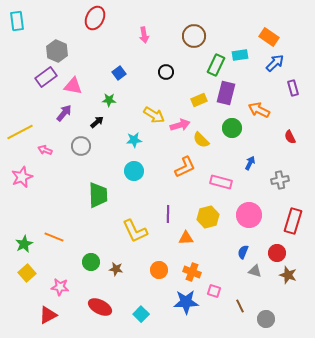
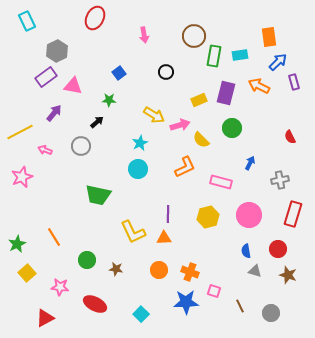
cyan rectangle at (17, 21): moved 10 px right; rotated 18 degrees counterclockwise
orange rectangle at (269, 37): rotated 48 degrees clockwise
gray hexagon at (57, 51): rotated 10 degrees clockwise
blue arrow at (275, 63): moved 3 px right, 1 px up
green rectangle at (216, 65): moved 2 px left, 9 px up; rotated 15 degrees counterclockwise
purple rectangle at (293, 88): moved 1 px right, 6 px up
orange arrow at (259, 110): moved 24 px up
purple arrow at (64, 113): moved 10 px left
cyan star at (134, 140): moved 6 px right, 3 px down; rotated 21 degrees counterclockwise
cyan circle at (134, 171): moved 4 px right, 2 px up
green trapezoid at (98, 195): rotated 104 degrees clockwise
red rectangle at (293, 221): moved 7 px up
yellow L-shape at (135, 231): moved 2 px left, 1 px down
orange line at (54, 237): rotated 36 degrees clockwise
orange triangle at (186, 238): moved 22 px left
green star at (24, 244): moved 7 px left
blue semicircle at (243, 252): moved 3 px right, 1 px up; rotated 32 degrees counterclockwise
red circle at (277, 253): moved 1 px right, 4 px up
green circle at (91, 262): moved 4 px left, 2 px up
orange cross at (192, 272): moved 2 px left
red ellipse at (100, 307): moved 5 px left, 3 px up
red triangle at (48, 315): moved 3 px left, 3 px down
gray circle at (266, 319): moved 5 px right, 6 px up
